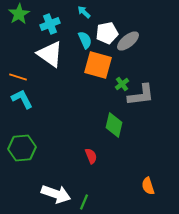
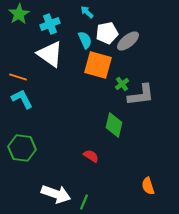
cyan arrow: moved 3 px right
green hexagon: rotated 12 degrees clockwise
red semicircle: rotated 35 degrees counterclockwise
